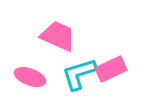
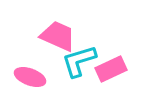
cyan L-shape: moved 13 px up
